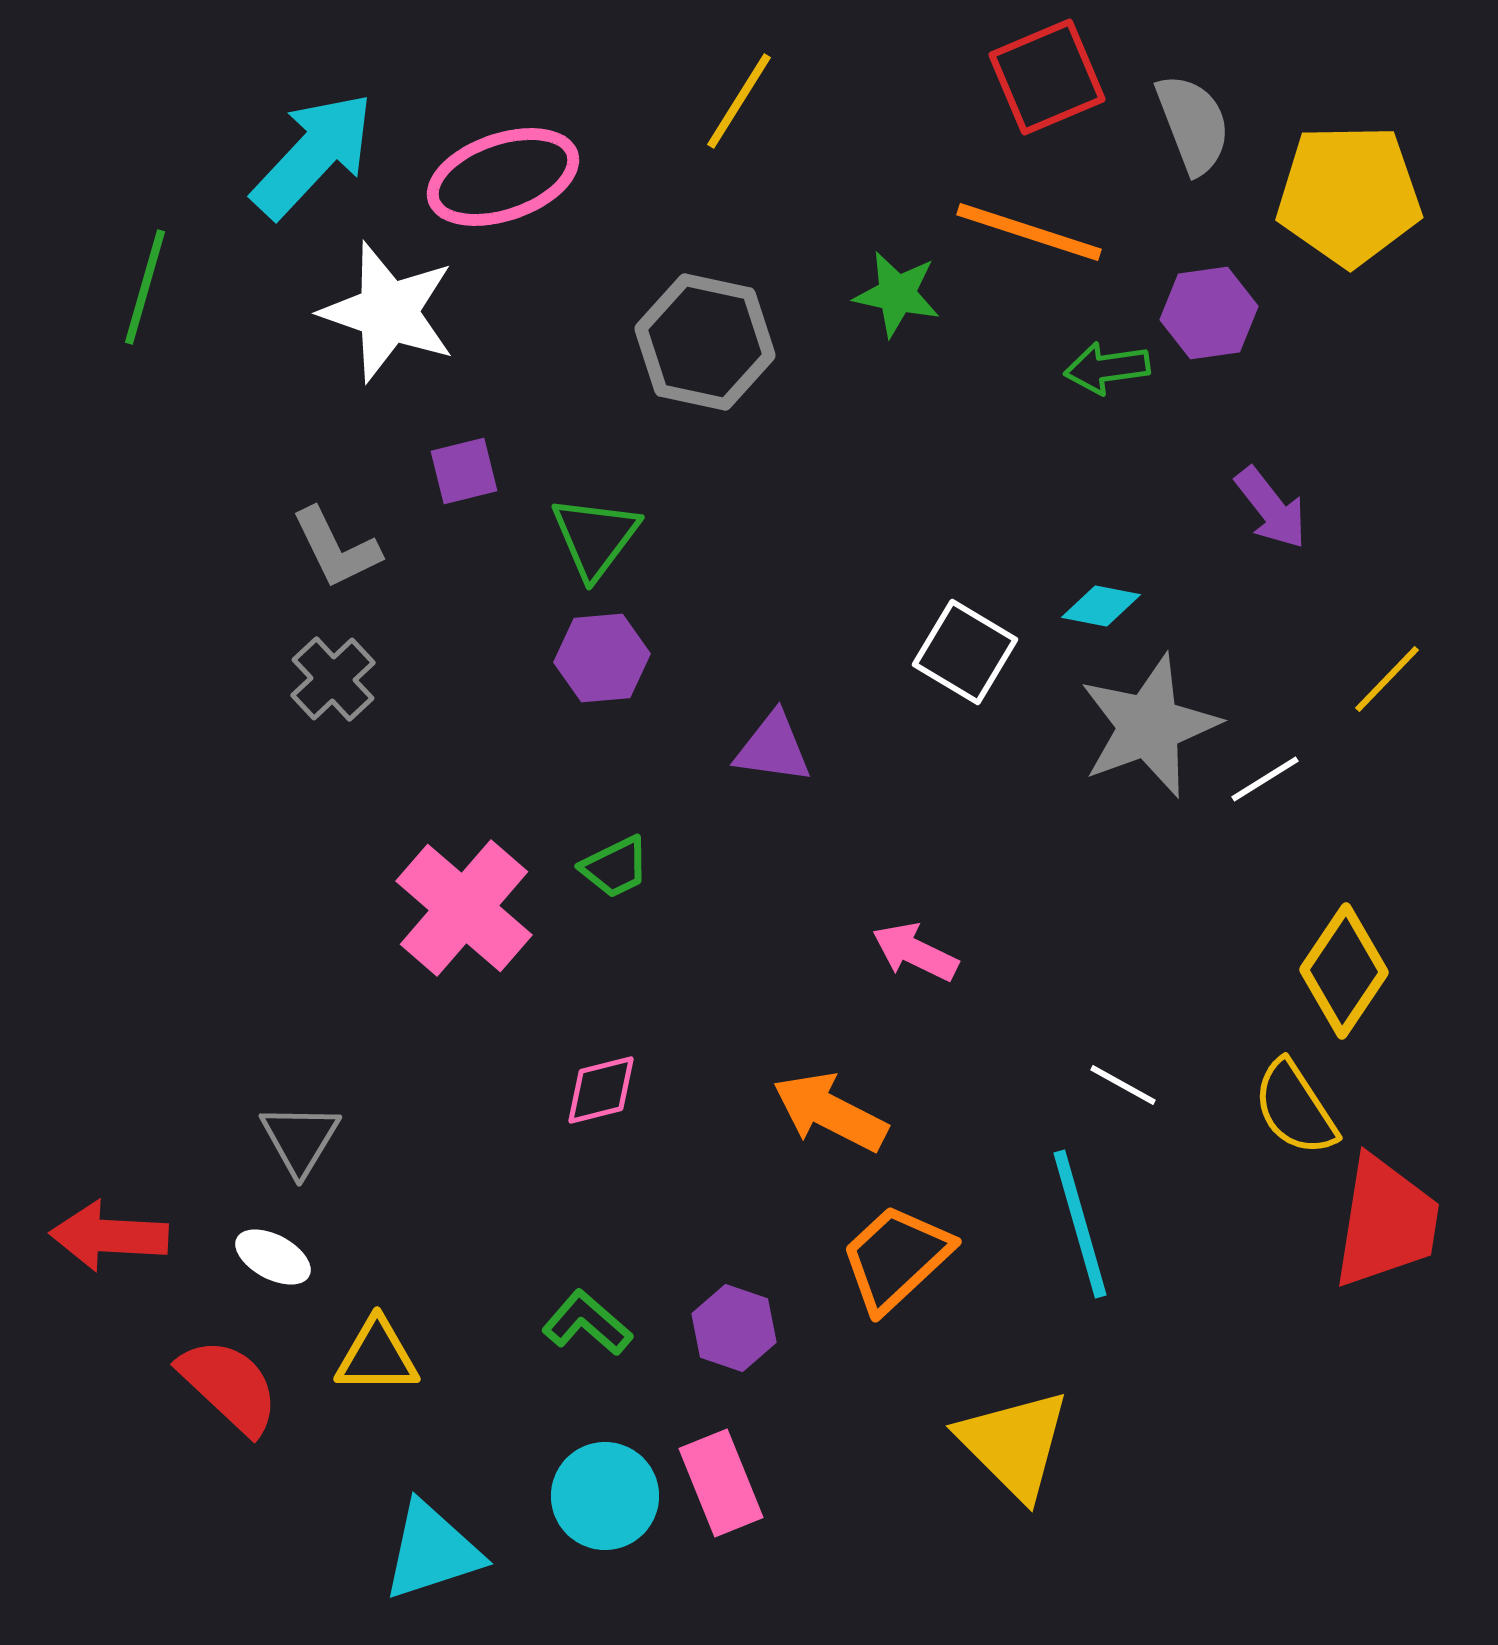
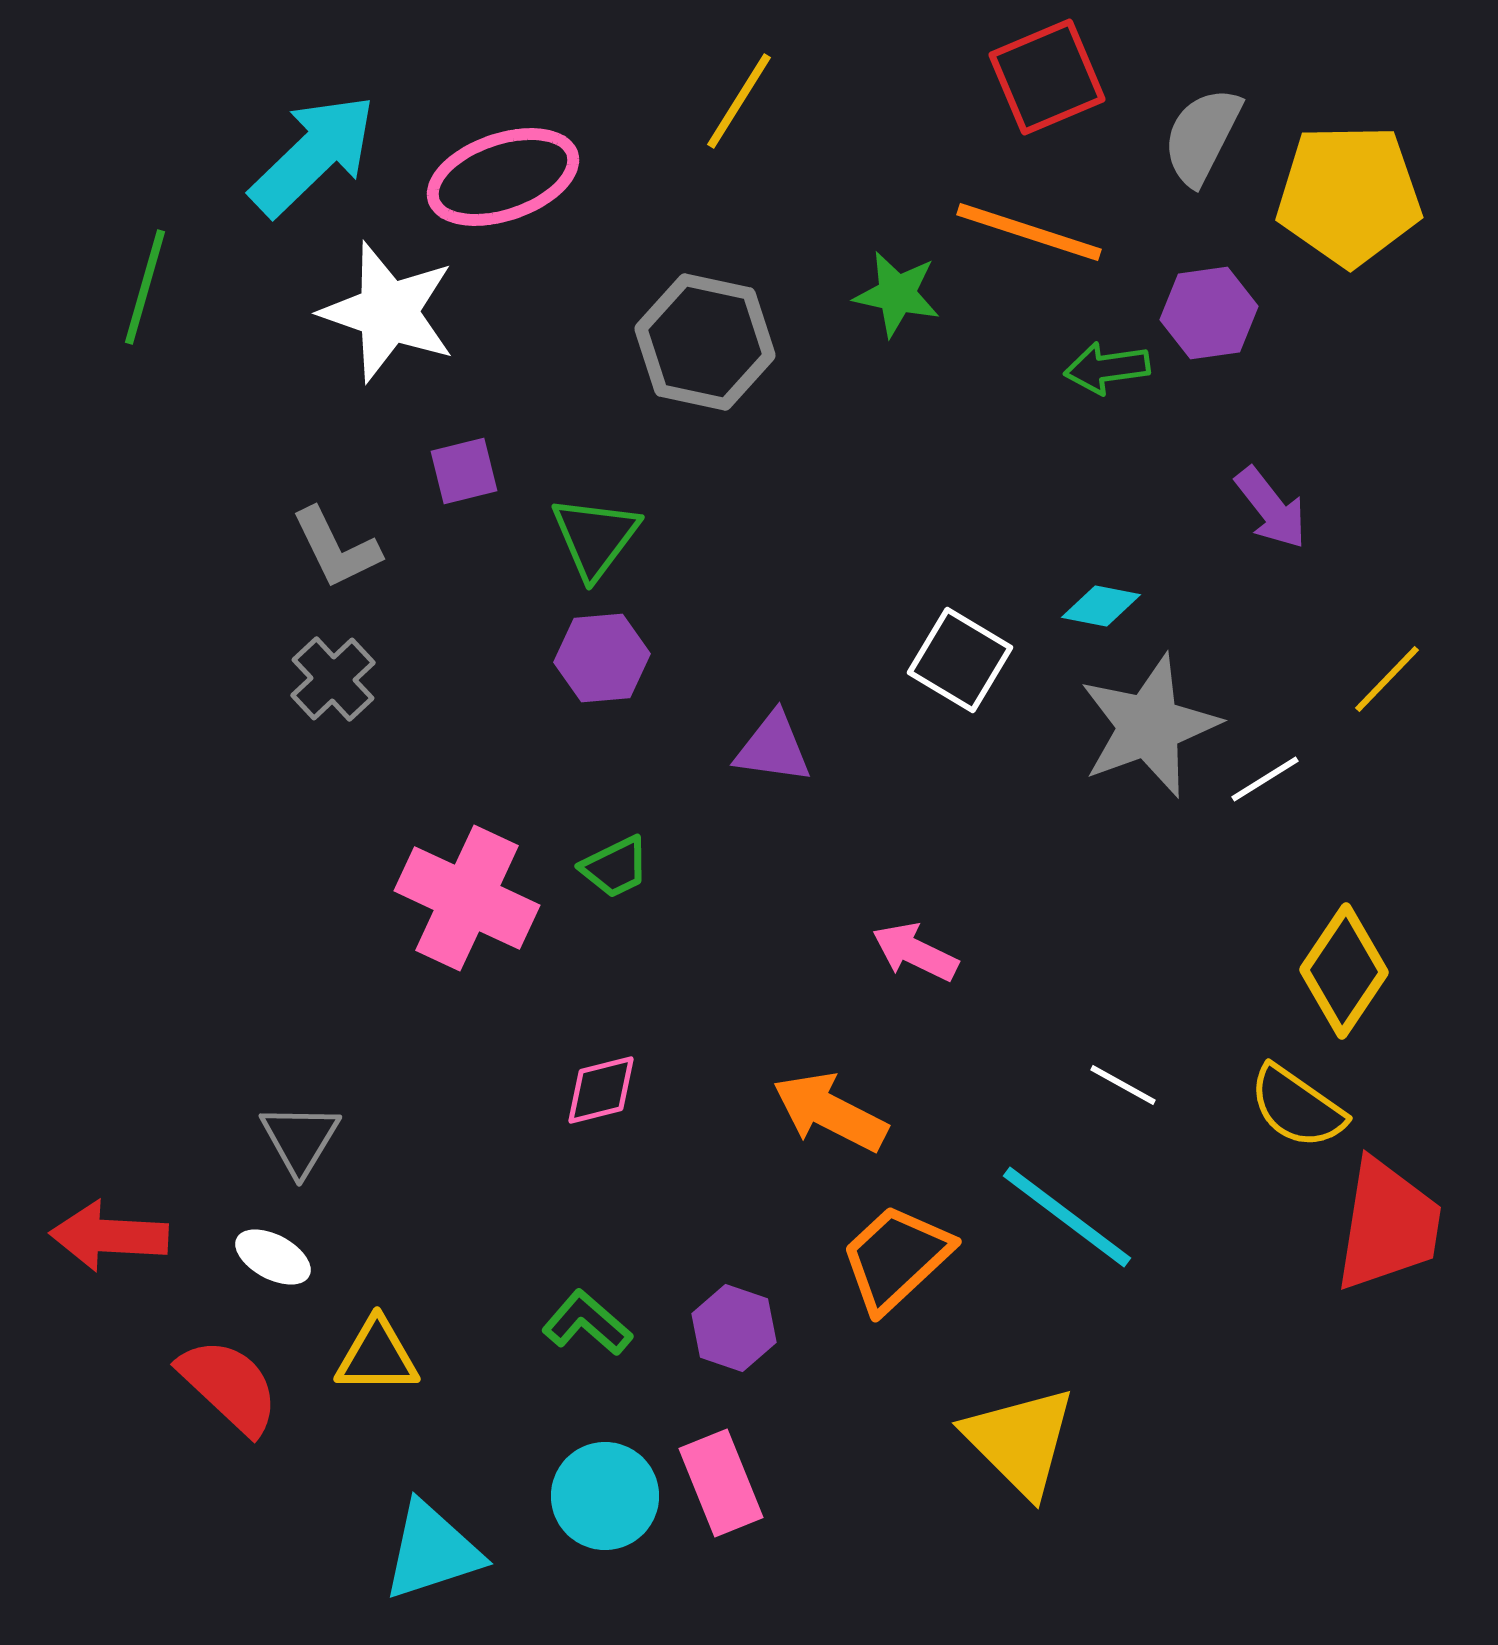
gray semicircle at (1193, 124): moved 9 px right, 12 px down; rotated 132 degrees counterclockwise
cyan arrow at (313, 155): rotated 3 degrees clockwise
white square at (965, 652): moved 5 px left, 8 px down
pink cross at (464, 908): moved 3 px right, 10 px up; rotated 16 degrees counterclockwise
yellow semicircle at (1295, 1108): moved 2 px right, 1 px up; rotated 22 degrees counterclockwise
red trapezoid at (1386, 1222): moved 2 px right, 3 px down
cyan line at (1080, 1224): moved 13 px left, 7 px up; rotated 37 degrees counterclockwise
yellow triangle at (1014, 1444): moved 6 px right, 3 px up
